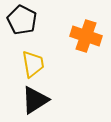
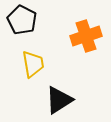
orange cross: rotated 36 degrees counterclockwise
black triangle: moved 24 px right
